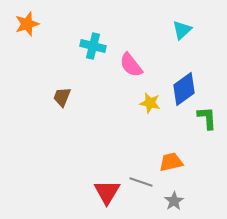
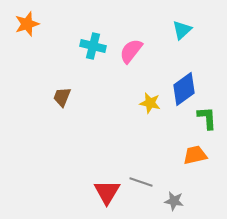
pink semicircle: moved 14 px up; rotated 76 degrees clockwise
orange trapezoid: moved 24 px right, 7 px up
gray star: rotated 30 degrees counterclockwise
